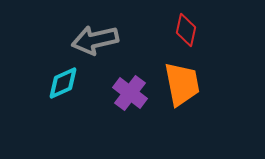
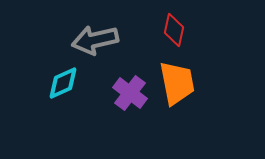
red diamond: moved 12 px left
orange trapezoid: moved 5 px left, 1 px up
